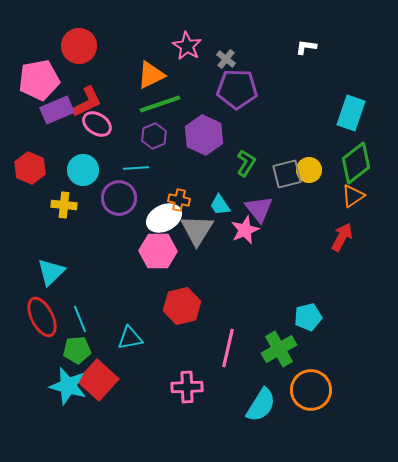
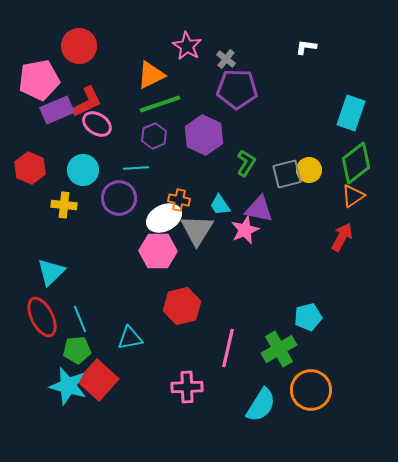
purple triangle at (259, 209): rotated 40 degrees counterclockwise
